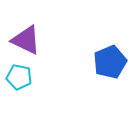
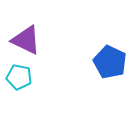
blue pentagon: rotated 24 degrees counterclockwise
